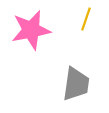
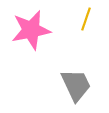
gray trapezoid: moved 1 px down; rotated 33 degrees counterclockwise
